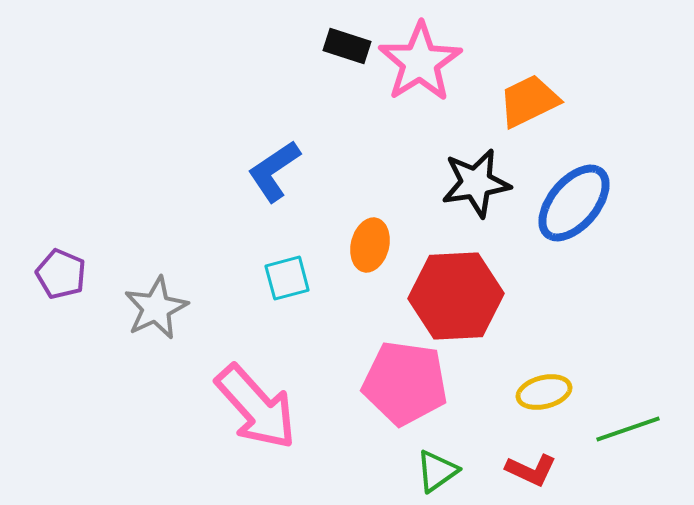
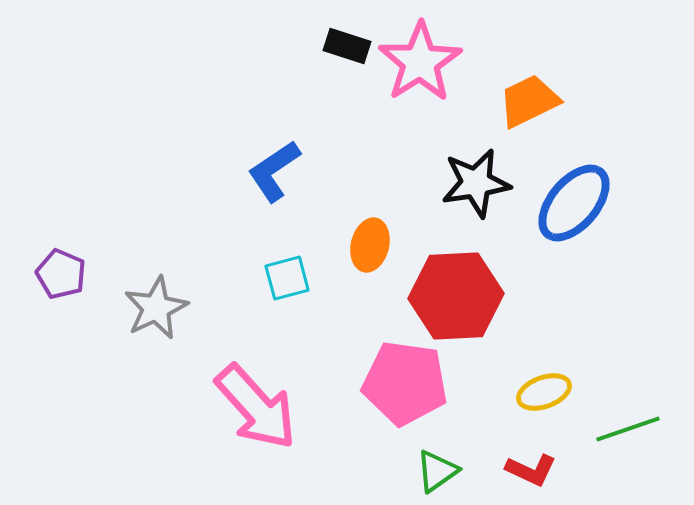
yellow ellipse: rotated 6 degrees counterclockwise
